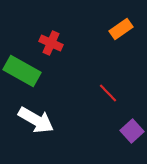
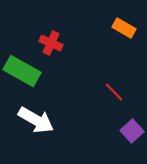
orange rectangle: moved 3 px right, 1 px up; rotated 65 degrees clockwise
red line: moved 6 px right, 1 px up
